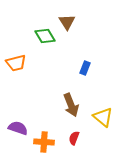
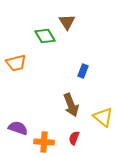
blue rectangle: moved 2 px left, 3 px down
